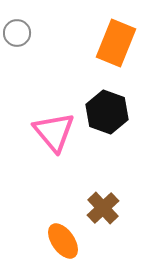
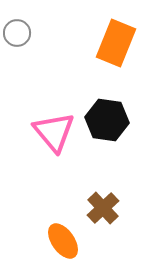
black hexagon: moved 8 px down; rotated 12 degrees counterclockwise
